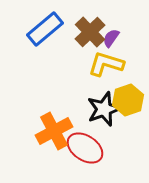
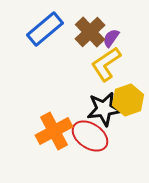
yellow L-shape: rotated 51 degrees counterclockwise
black star: rotated 12 degrees clockwise
red ellipse: moved 5 px right, 12 px up
